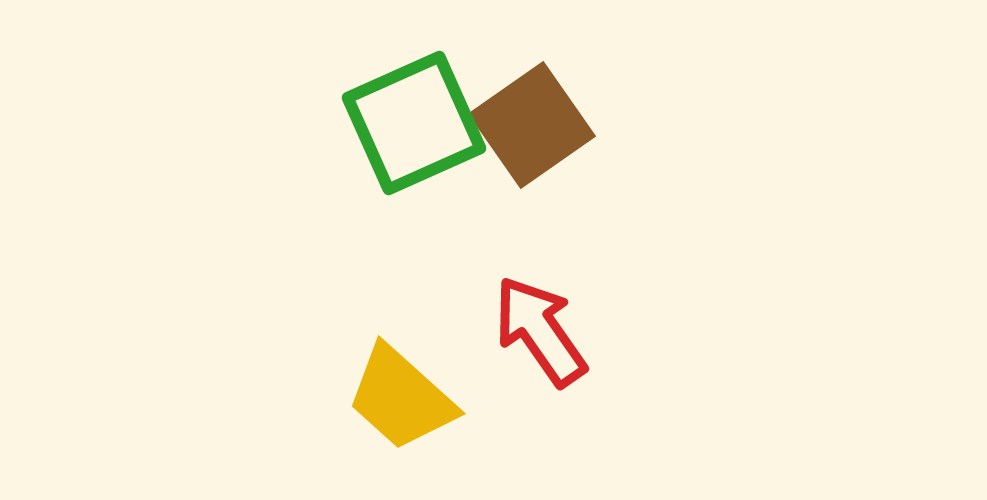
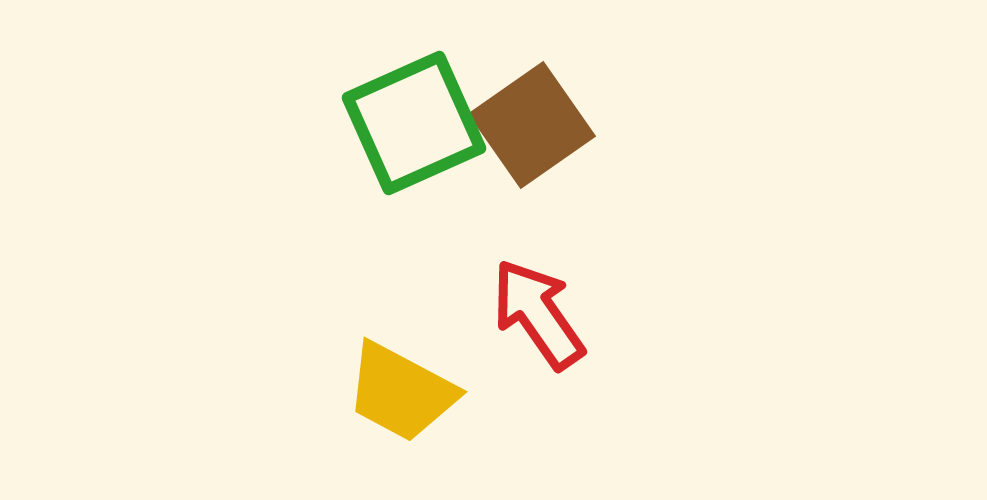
red arrow: moved 2 px left, 17 px up
yellow trapezoid: moved 6 px up; rotated 14 degrees counterclockwise
